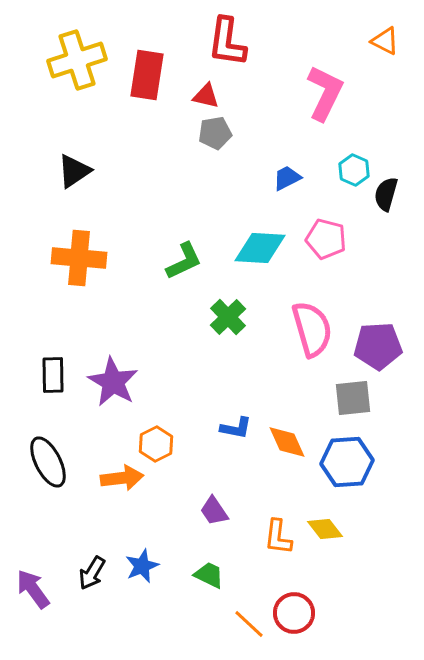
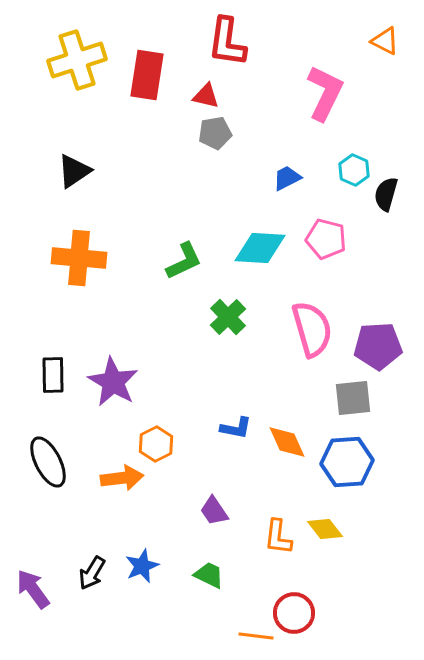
orange line: moved 7 px right, 12 px down; rotated 36 degrees counterclockwise
